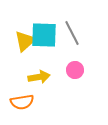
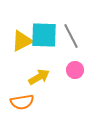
gray line: moved 1 px left, 3 px down
yellow triangle: moved 3 px left; rotated 15 degrees clockwise
yellow arrow: rotated 20 degrees counterclockwise
